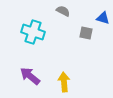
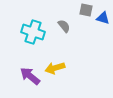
gray semicircle: moved 1 px right, 15 px down; rotated 24 degrees clockwise
gray square: moved 23 px up
yellow arrow: moved 9 px left, 14 px up; rotated 102 degrees counterclockwise
